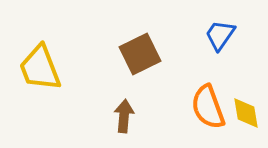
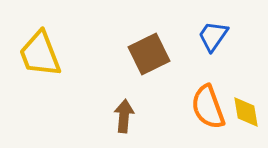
blue trapezoid: moved 7 px left, 1 px down
brown square: moved 9 px right
yellow trapezoid: moved 14 px up
yellow diamond: moved 1 px up
